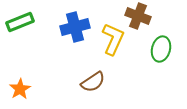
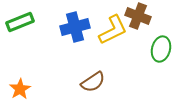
yellow L-shape: moved 9 px up; rotated 40 degrees clockwise
